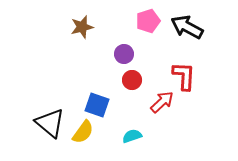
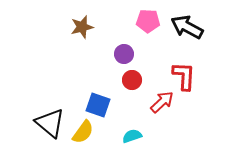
pink pentagon: rotated 20 degrees clockwise
blue square: moved 1 px right
